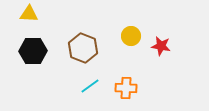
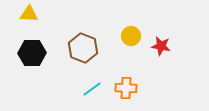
black hexagon: moved 1 px left, 2 px down
cyan line: moved 2 px right, 3 px down
